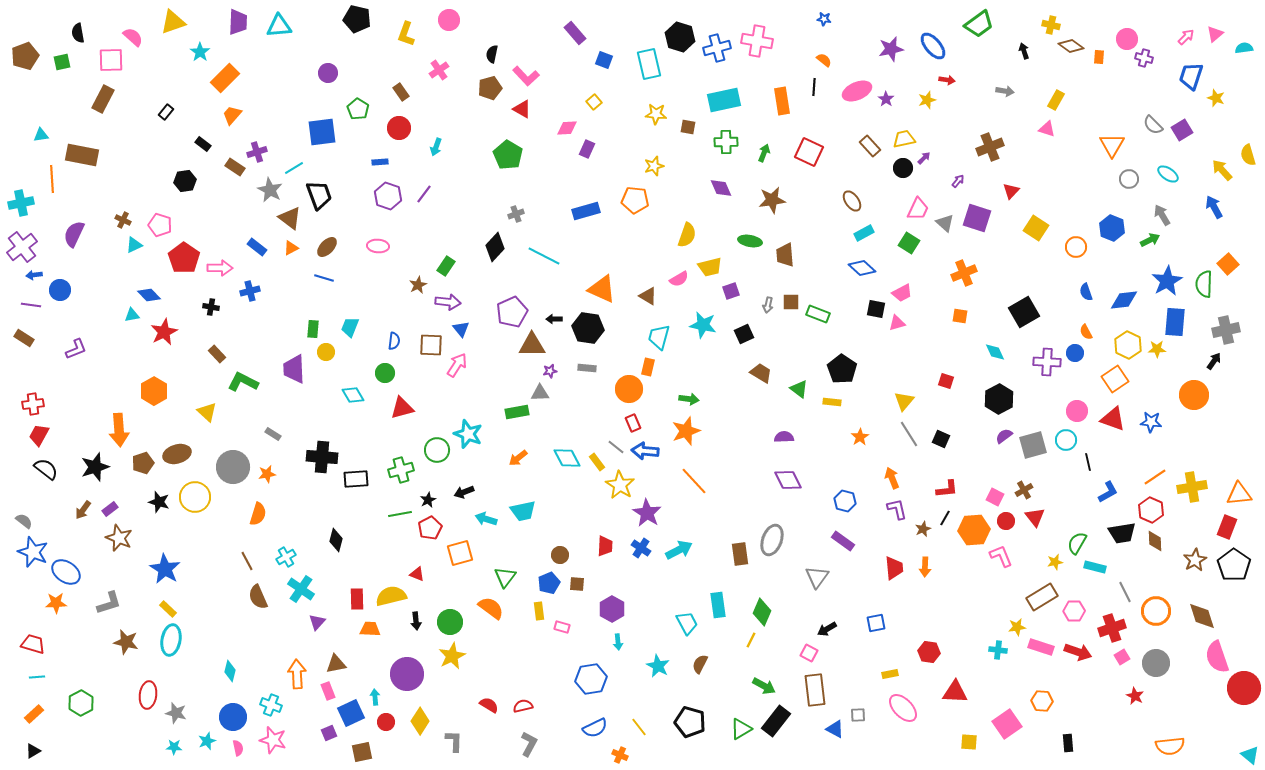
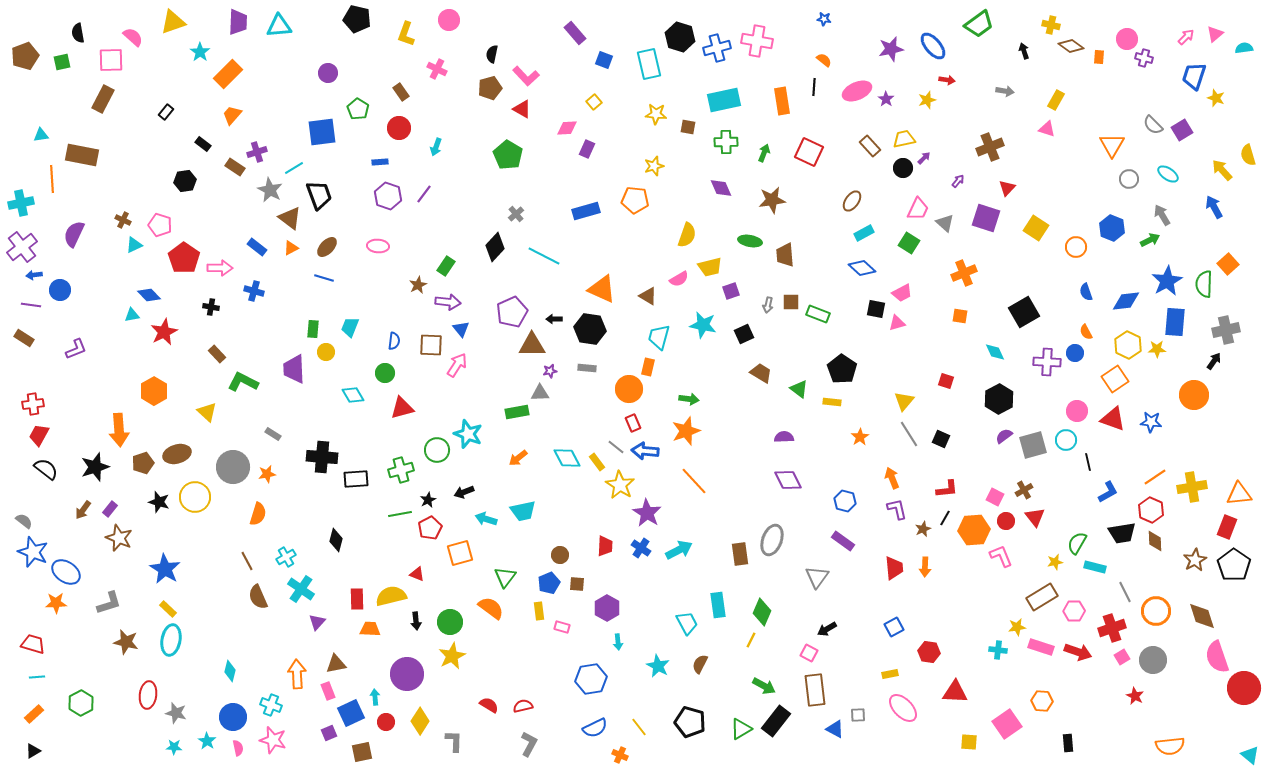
pink cross at (439, 70): moved 2 px left, 1 px up; rotated 30 degrees counterclockwise
blue trapezoid at (1191, 76): moved 3 px right
orange rectangle at (225, 78): moved 3 px right, 4 px up
red triangle at (1011, 191): moved 4 px left, 3 px up
brown ellipse at (852, 201): rotated 70 degrees clockwise
gray cross at (516, 214): rotated 21 degrees counterclockwise
purple square at (977, 218): moved 9 px right
blue cross at (250, 291): moved 4 px right; rotated 30 degrees clockwise
blue diamond at (1124, 300): moved 2 px right, 1 px down
black hexagon at (588, 328): moved 2 px right, 1 px down
purple rectangle at (110, 509): rotated 14 degrees counterclockwise
purple hexagon at (612, 609): moved 5 px left, 1 px up
blue square at (876, 623): moved 18 px right, 4 px down; rotated 18 degrees counterclockwise
gray circle at (1156, 663): moved 3 px left, 3 px up
cyan star at (207, 741): rotated 18 degrees counterclockwise
